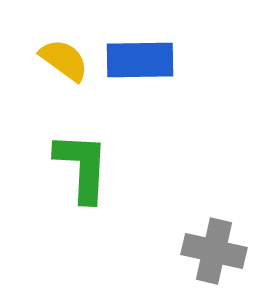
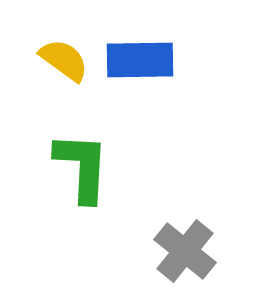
gray cross: moved 29 px left; rotated 26 degrees clockwise
